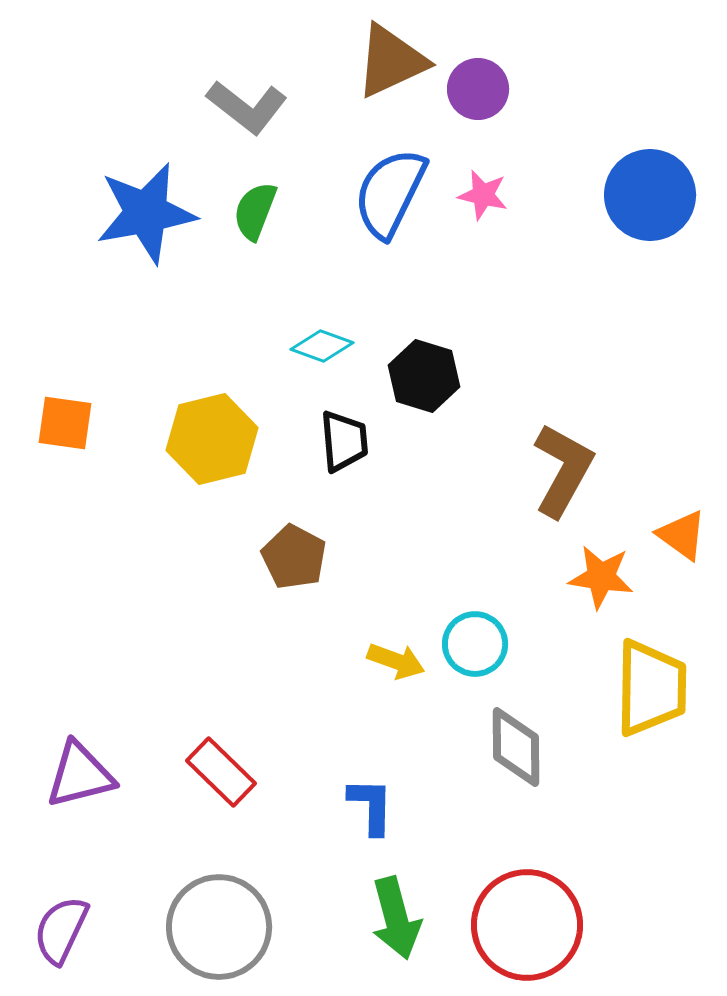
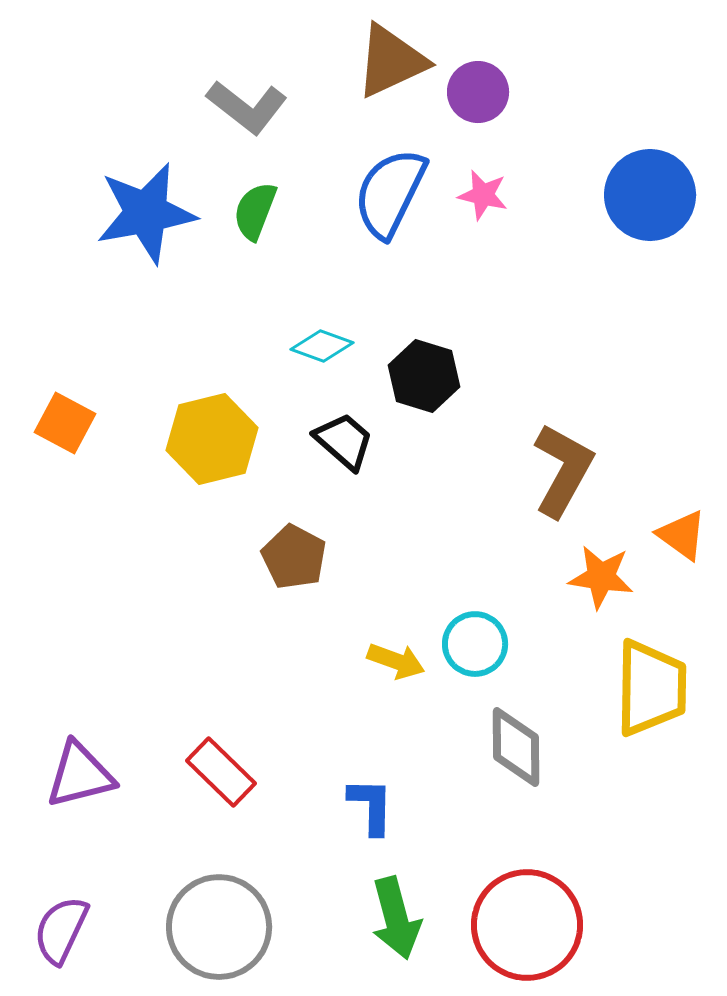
purple circle: moved 3 px down
orange square: rotated 20 degrees clockwise
black trapezoid: rotated 44 degrees counterclockwise
